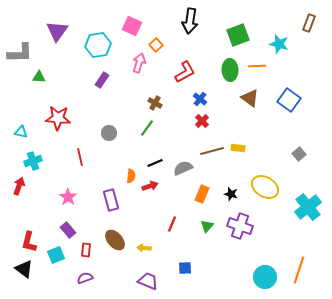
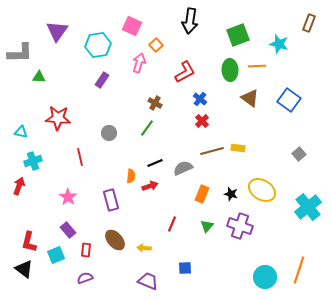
yellow ellipse at (265, 187): moved 3 px left, 3 px down
